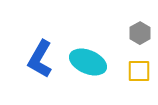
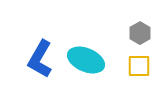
cyan ellipse: moved 2 px left, 2 px up
yellow square: moved 5 px up
